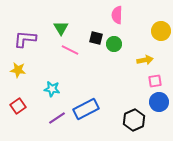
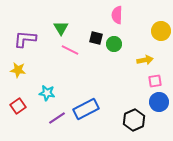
cyan star: moved 5 px left, 4 px down
